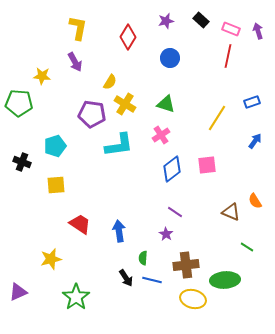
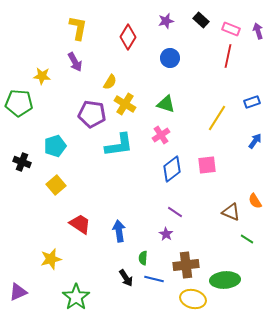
yellow square at (56, 185): rotated 36 degrees counterclockwise
green line at (247, 247): moved 8 px up
blue line at (152, 280): moved 2 px right, 1 px up
